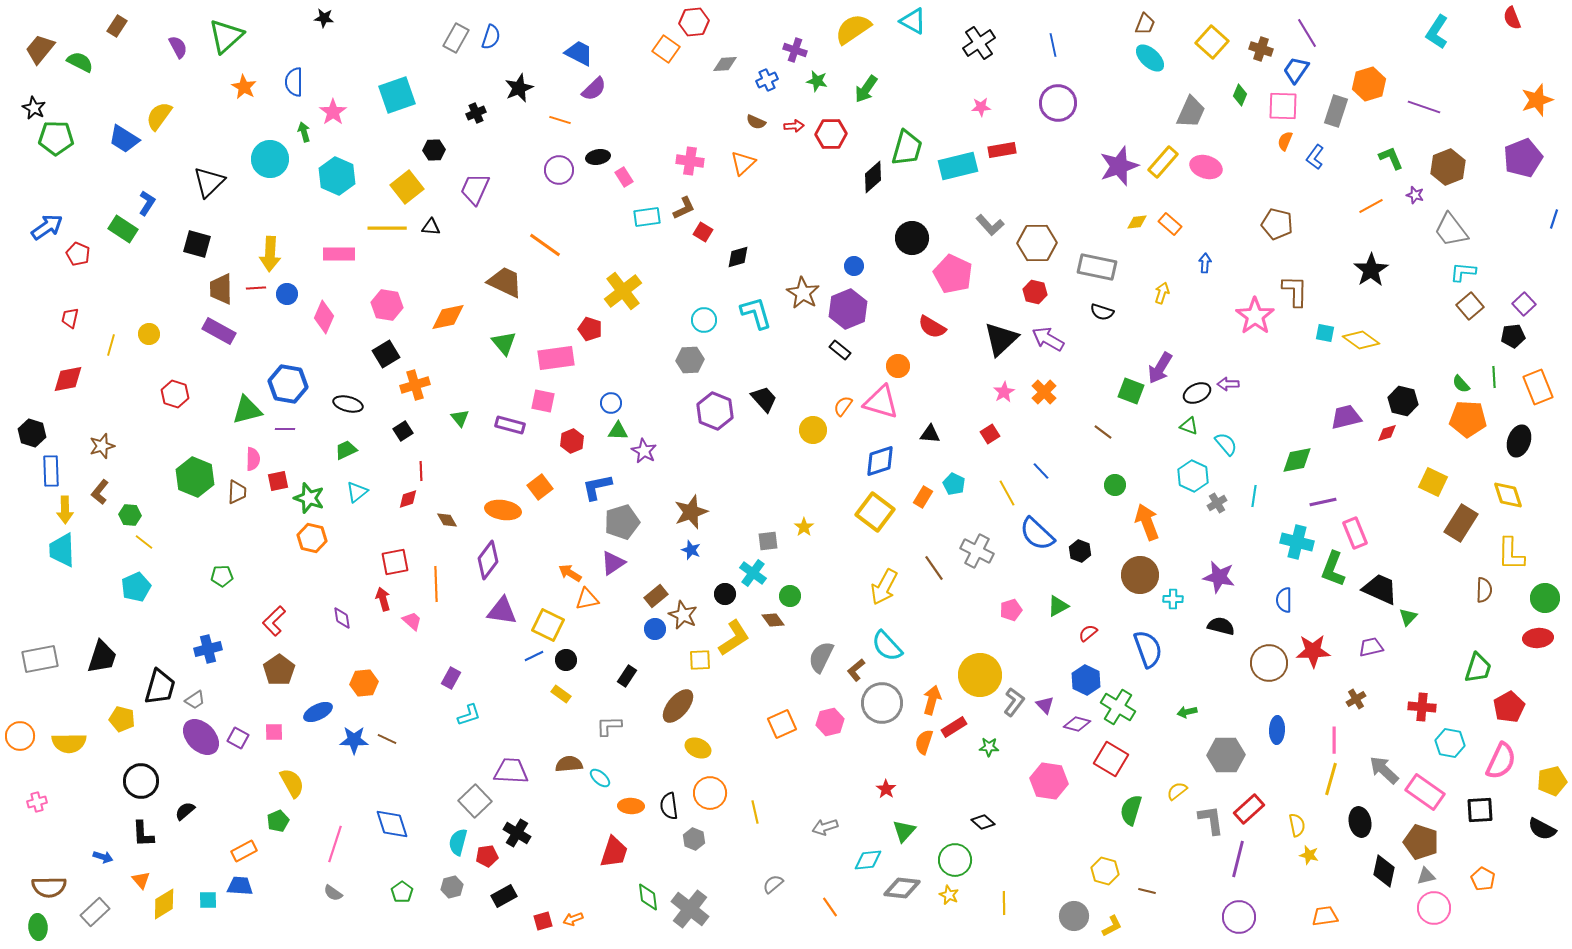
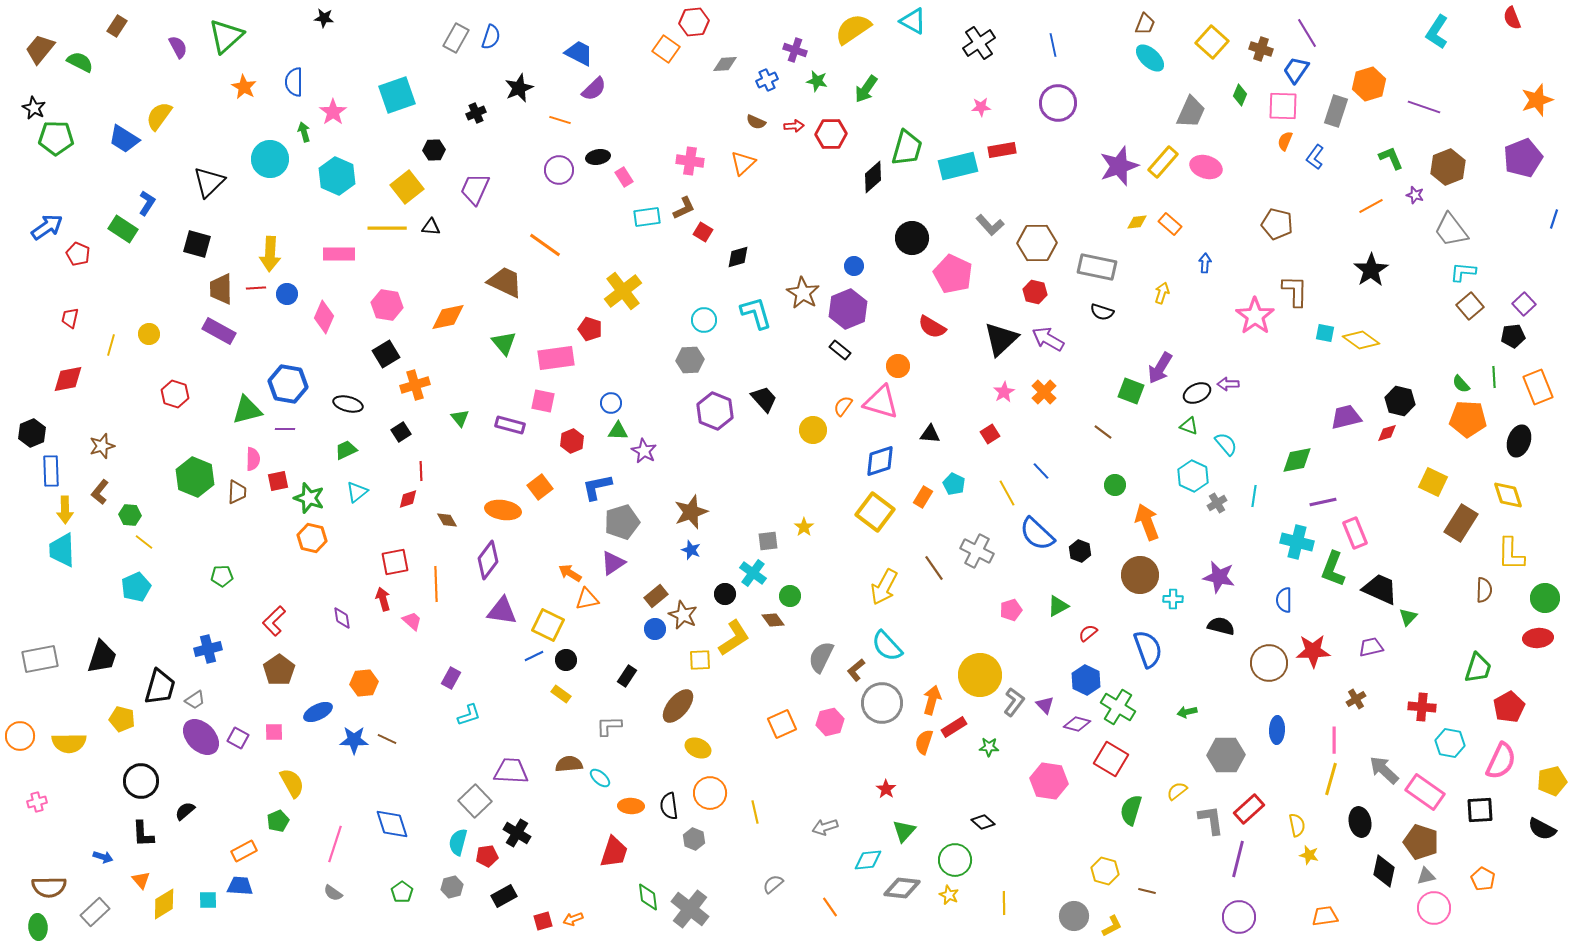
black hexagon at (1403, 401): moved 3 px left
black square at (403, 431): moved 2 px left, 1 px down
black hexagon at (32, 433): rotated 20 degrees clockwise
